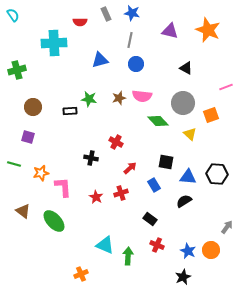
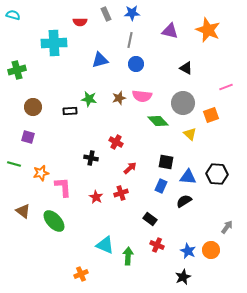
blue star at (132, 13): rotated 14 degrees counterclockwise
cyan semicircle at (13, 15): rotated 40 degrees counterclockwise
blue rectangle at (154, 185): moved 7 px right, 1 px down; rotated 56 degrees clockwise
